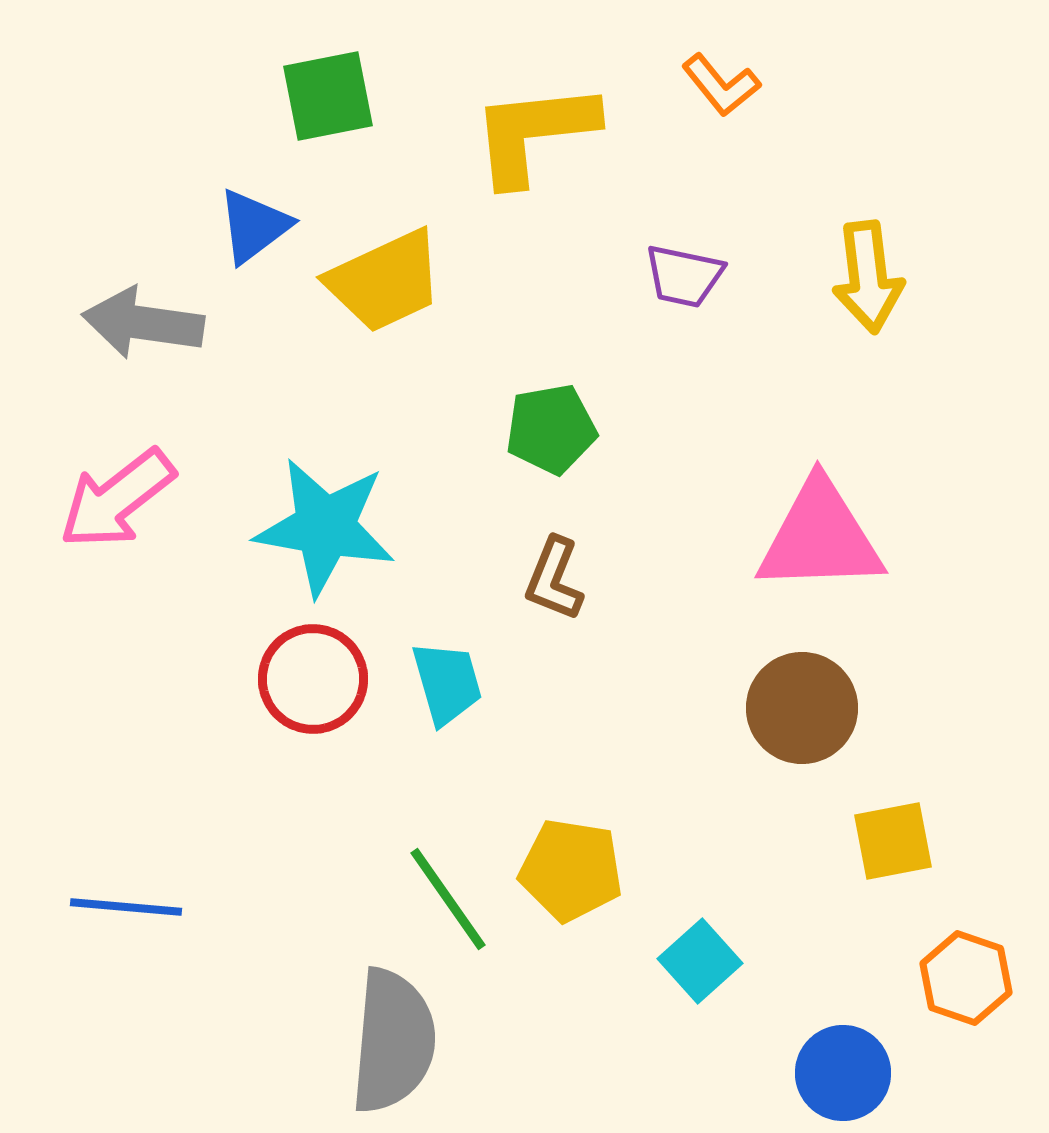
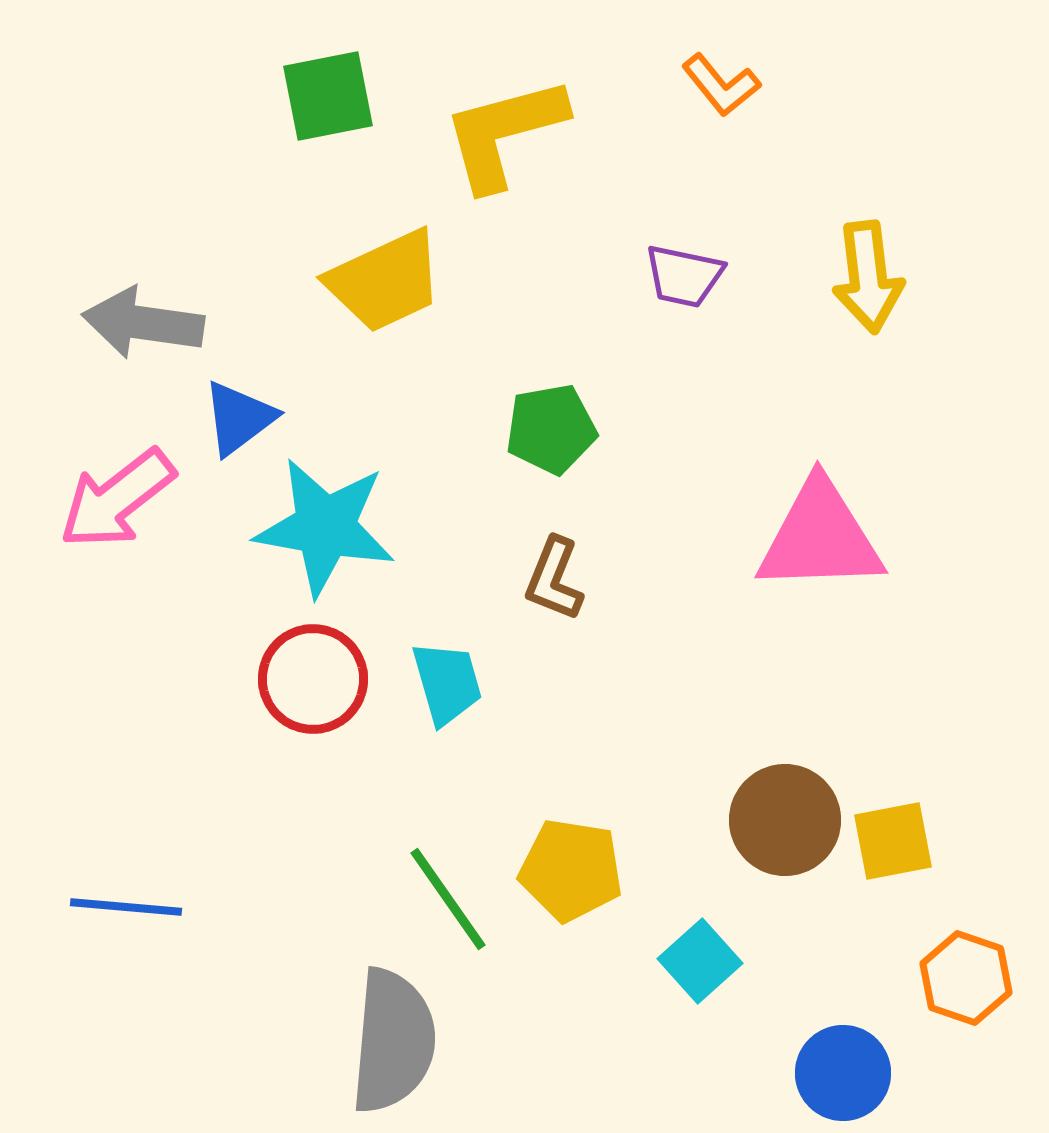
yellow L-shape: moved 30 px left; rotated 9 degrees counterclockwise
blue triangle: moved 15 px left, 192 px down
brown circle: moved 17 px left, 112 px down
